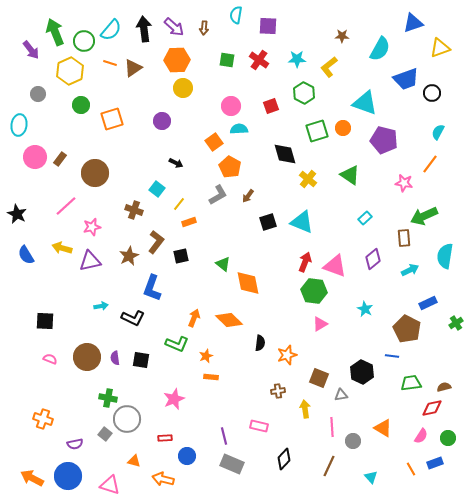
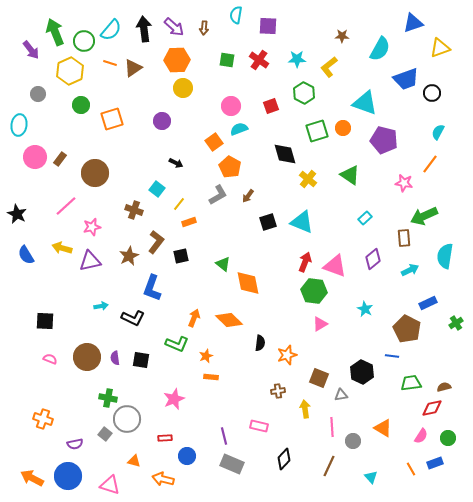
cyan semicircle at (239, 129): rotated 18 degrees counterclockwise
